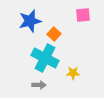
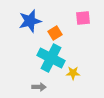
pink square: moved 3 px down
orange square: moved 1 px right, 1 px up; rotated 16 degrees clockwise
cyan cross: moved 6 px right
gray arrow: moved 2 px down
